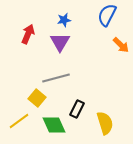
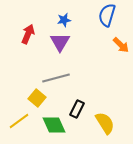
blue semicircle: rotated 10 degrees counterclockwise
yellow semicircle: rotated 15 degrees counterclockwise
